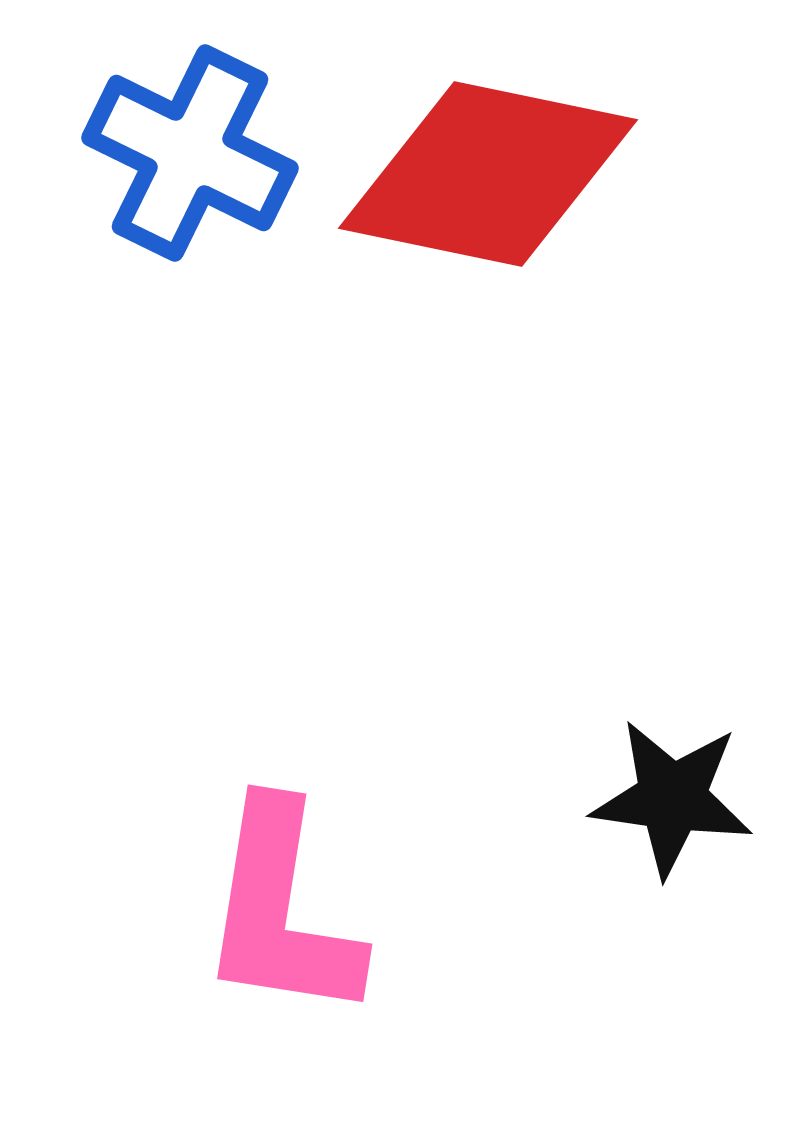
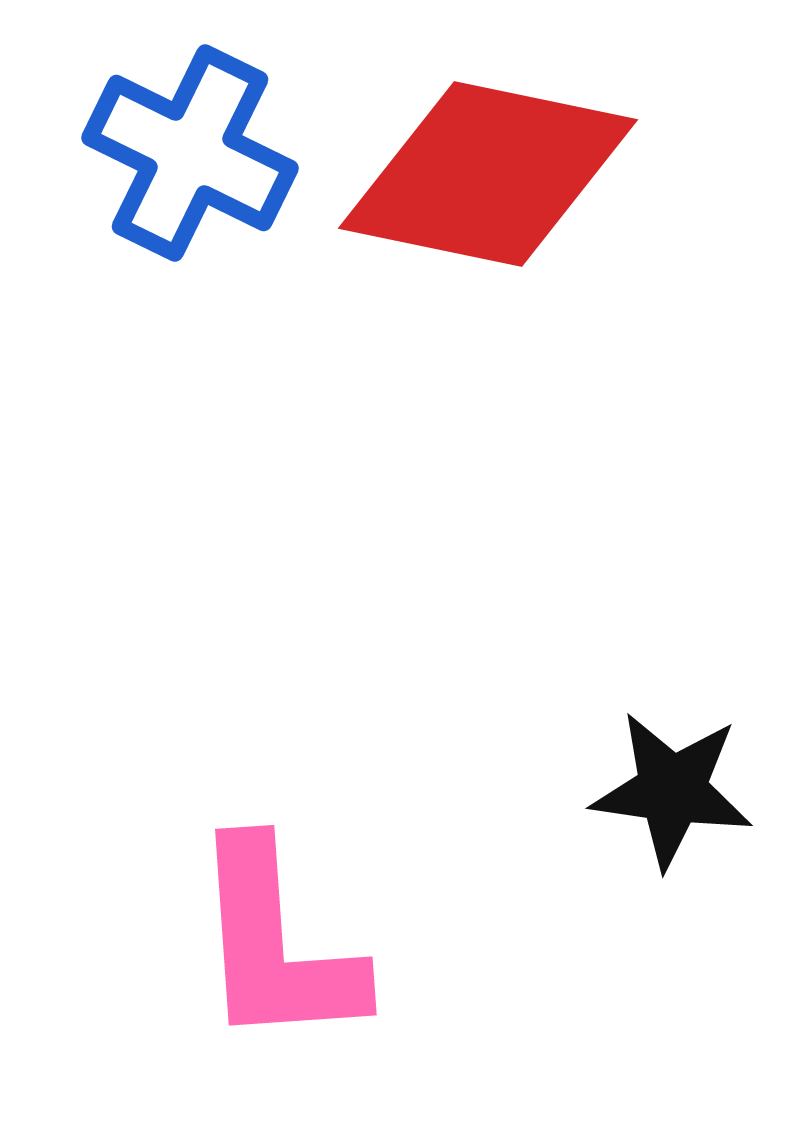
black star: moved 8 px up
pink L-shape: moved 5 px left, 34 px down; rotated 13 degrees counterclockwise
